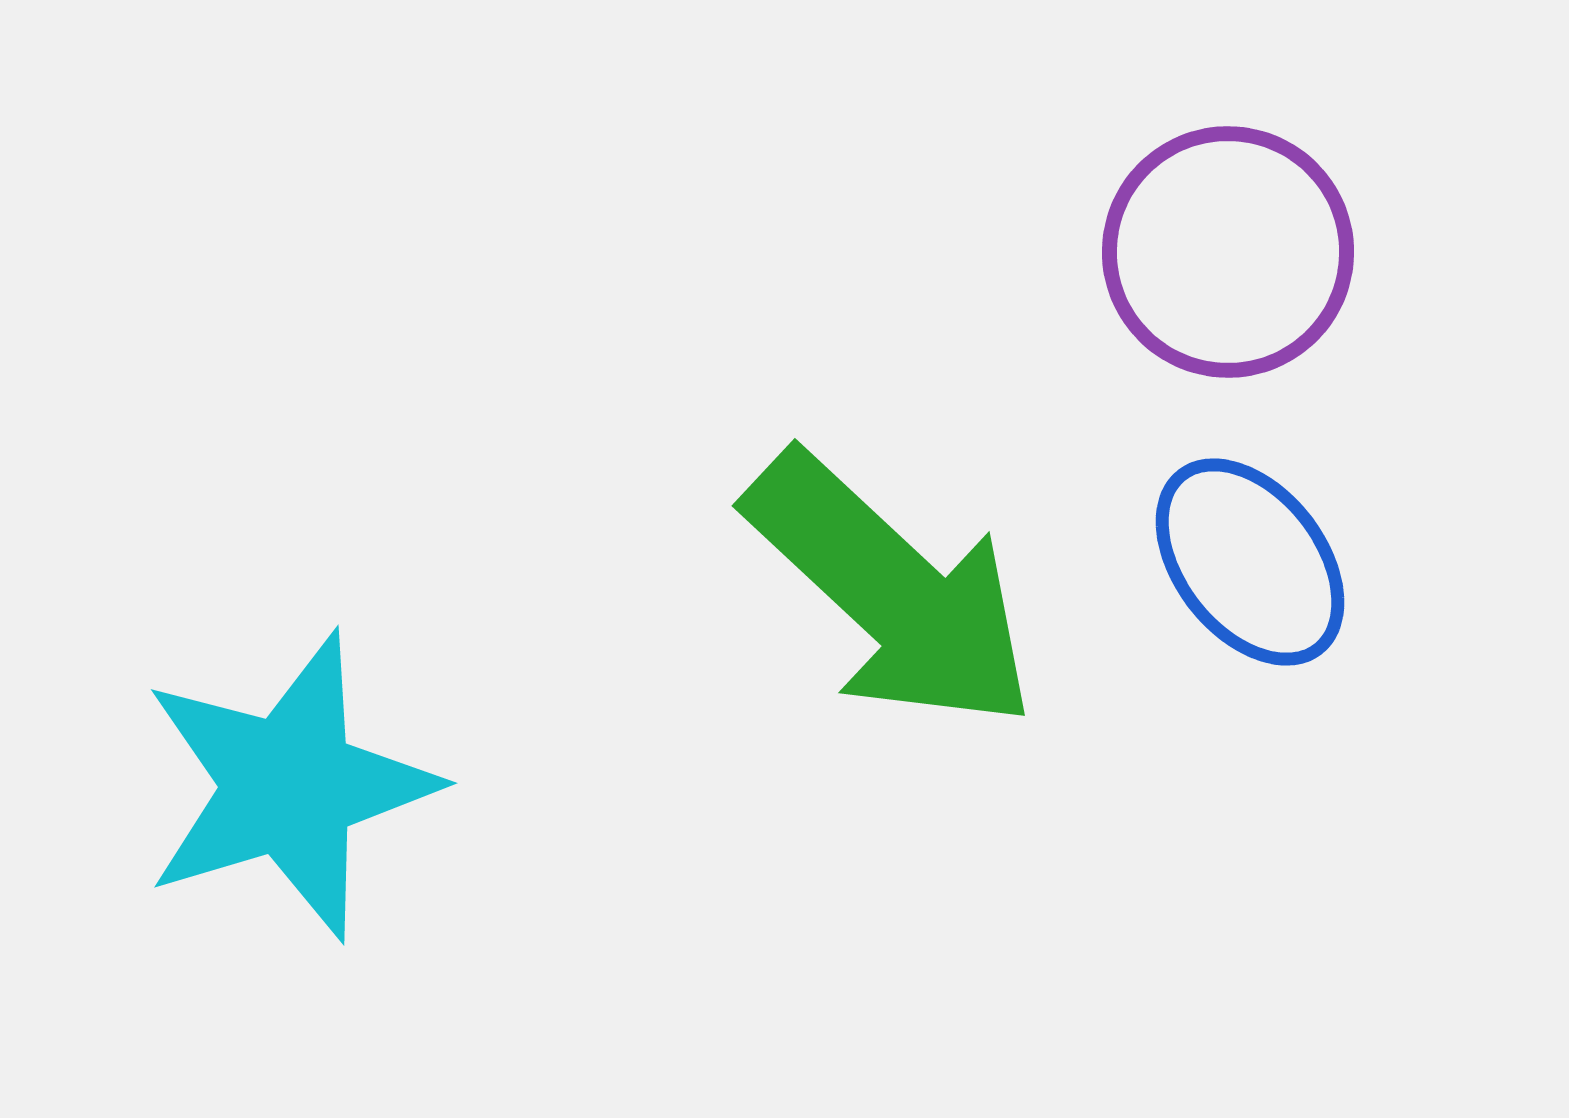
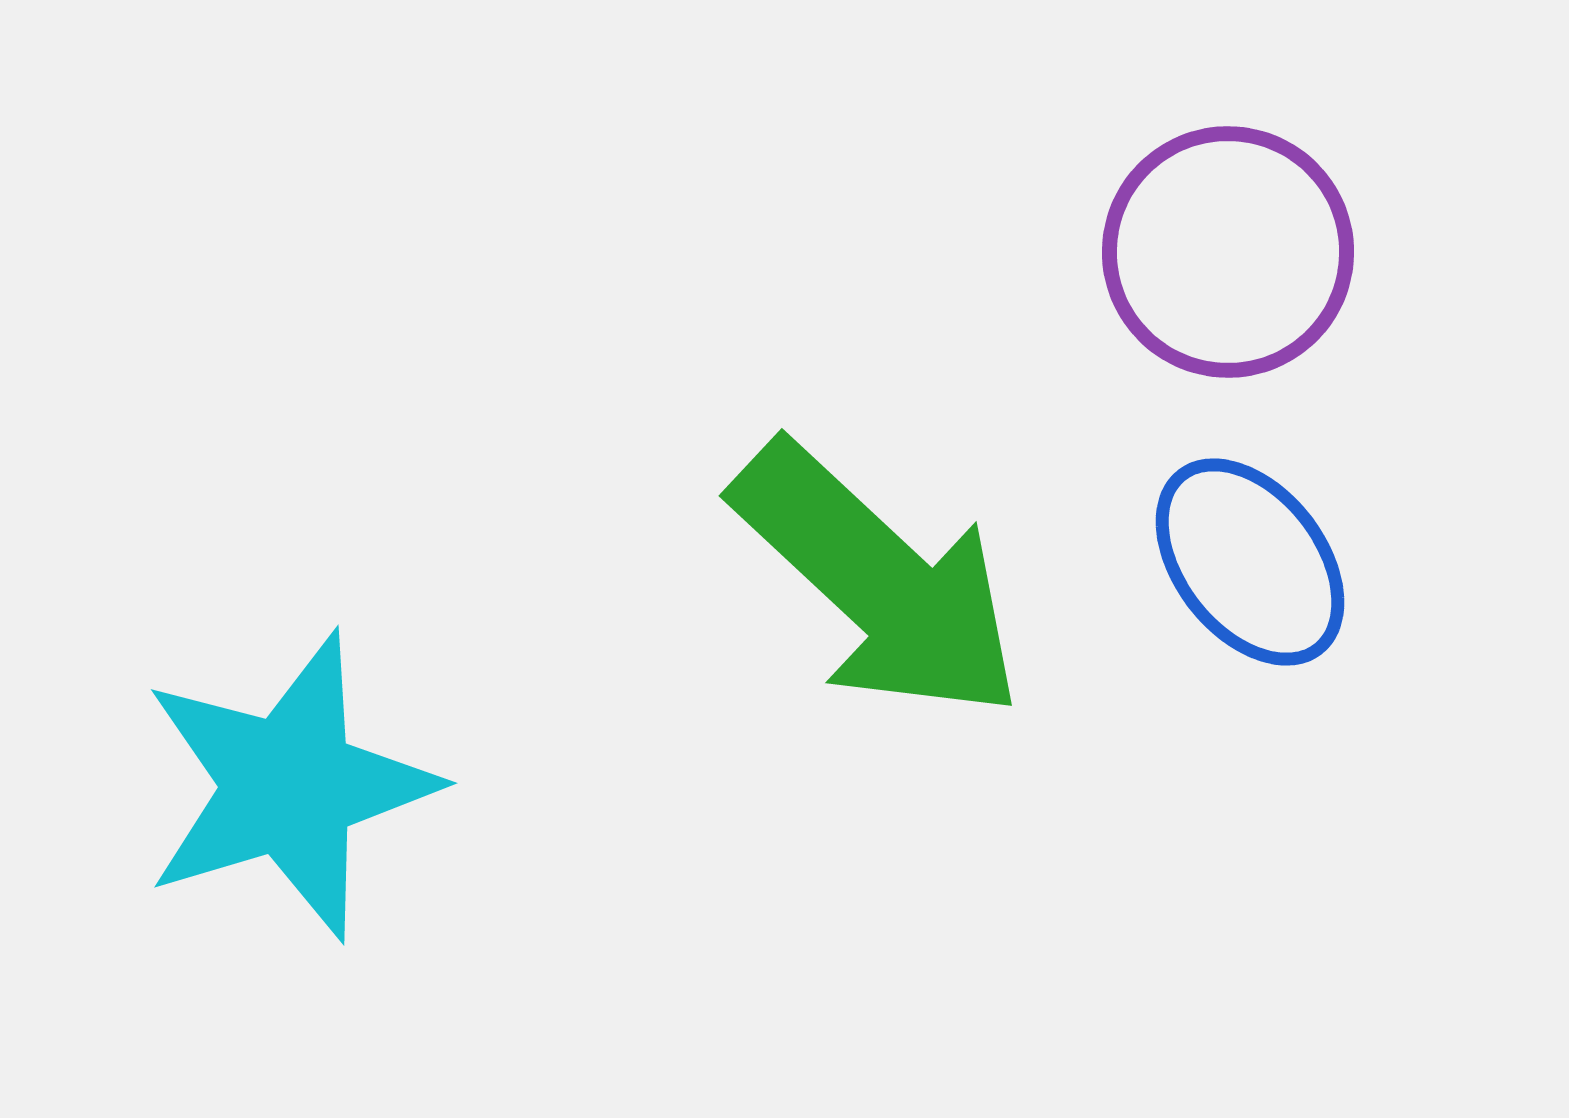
green arrow: moved 13 px left, 10 px up
